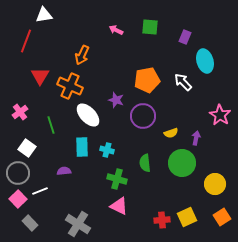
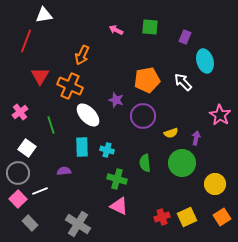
red cross: moved 3 px up; rotated 14 degrees counterclockwise
